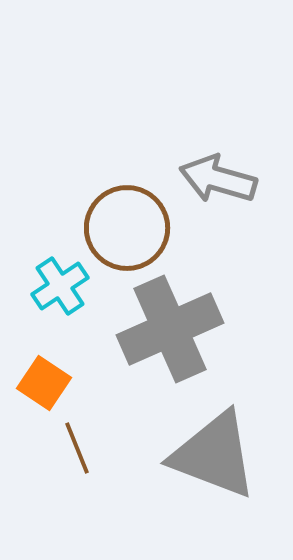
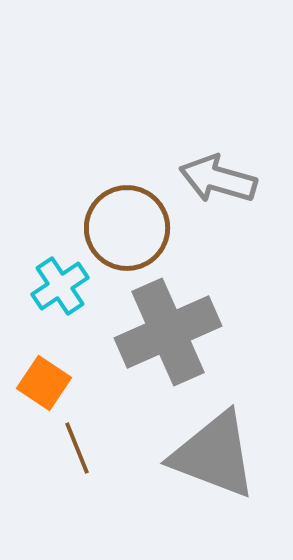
gray cross: moved 2 px left, 3 px down
